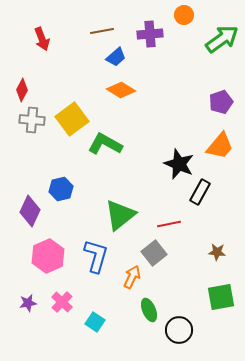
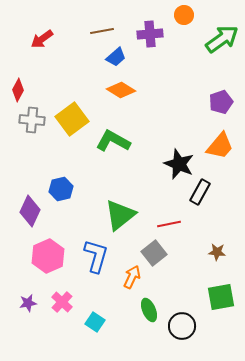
red arrow: rotated 75 degrees clockwise
red diamond: moved 4 px left
green L-shape: moved 8 px right, 3 px up
black circle: moved 3 px right, 4 px up
